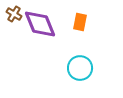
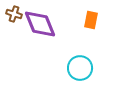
brown cross: rotated 14 degrees counterclockwise
orange rectangle: moved 11 px right, 2 px up
